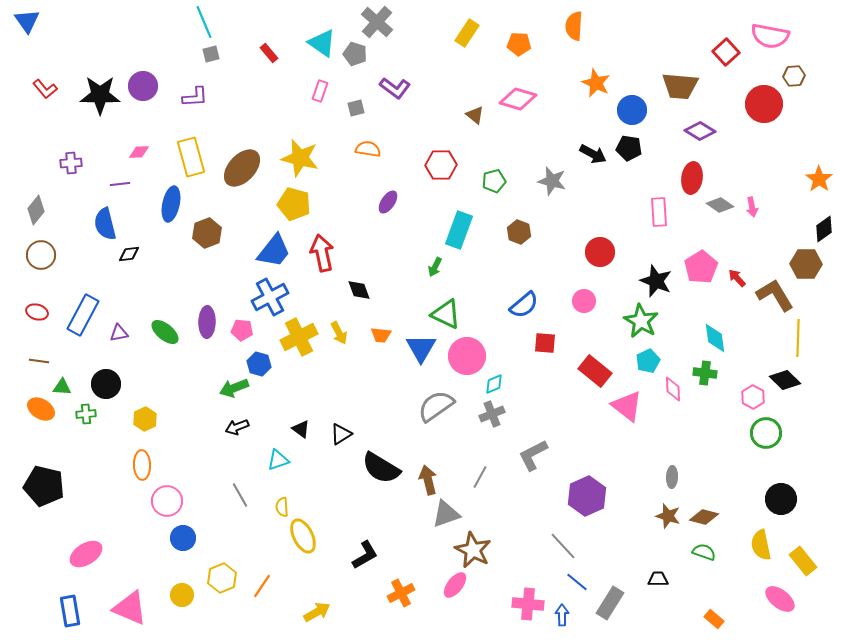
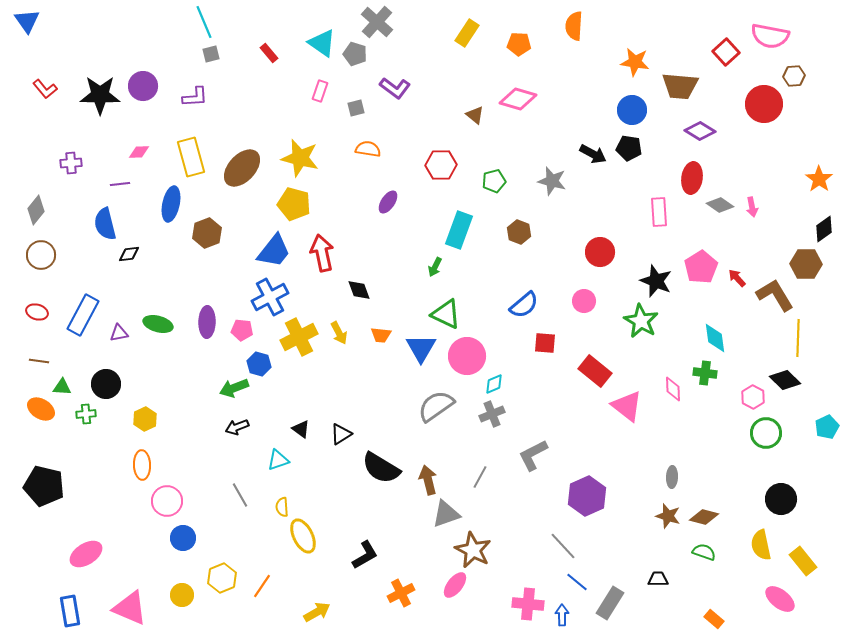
orange star at (596, 83): moved 39 px right, 21 px up; rotated 16 degrees counterclockwise
green ellipse at (165, 332): moved 7 px left, 8 px up; rotated 24 degrees counterclockwise
cyan pentagon at (648, 361): moved 179 px right, 66 px down
